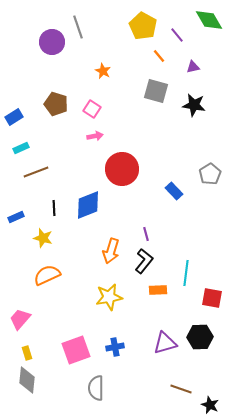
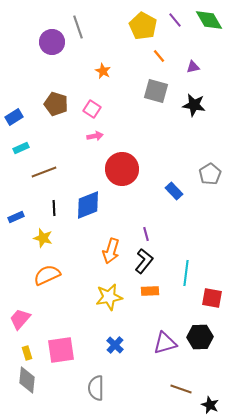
purple line at (177, 35): moved 2 px left, 15 px up
brown line at (36, 172): moved 8 px right
orange rectangle at (158, 290): moved 8 px left, 1 px down
blue cross at (115, 347): moved 2 px up; rotated 36 degrees counterclockwise
pink square at (76, 350): moved 15 px left; rotated 12 degrees clockwise
